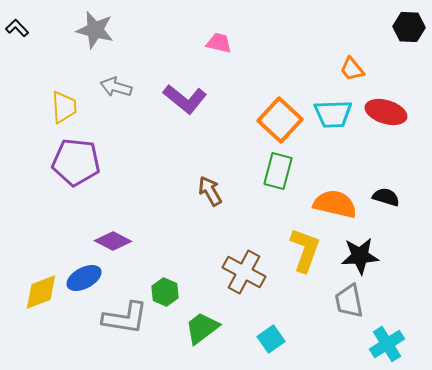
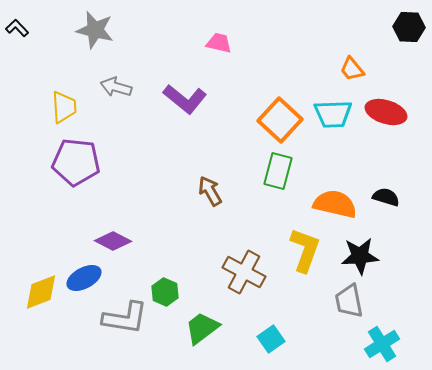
cyan cross: moved 5 px left
